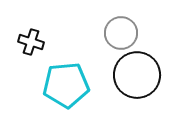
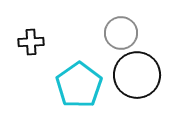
black cross: rotated 20 degrees counterclockwise
cyan pentagon: moved 13 px right; rotated 30 degrees counterclockwise
